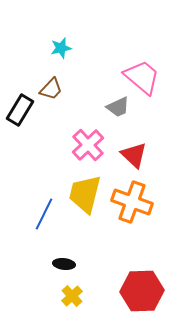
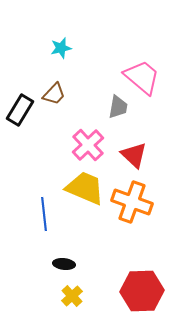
brown trapezoid: moved 3 px right, 5 px down
gray trapezoid: rotated 55 degrees counterclockwise
yellow trapezoid: moved 6 px up; rotated 99 degrees clockwise
blue line: rotated 32 degrees counterclockwise
